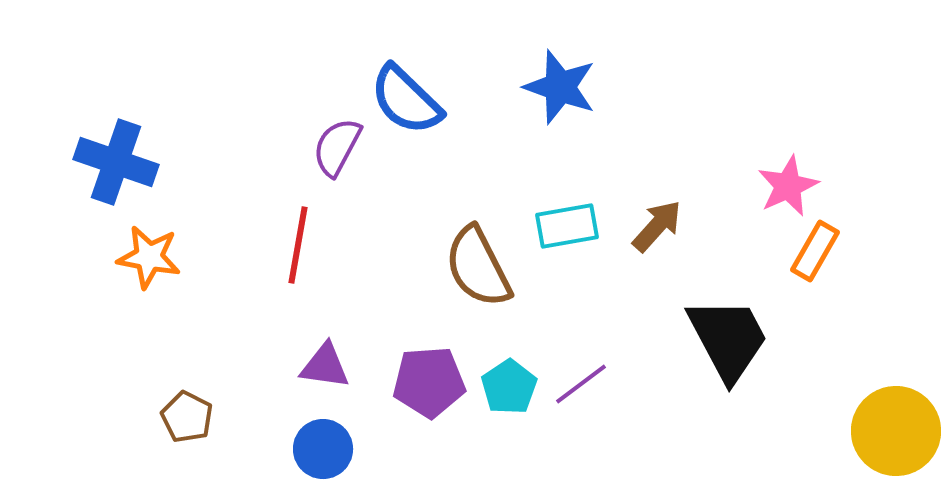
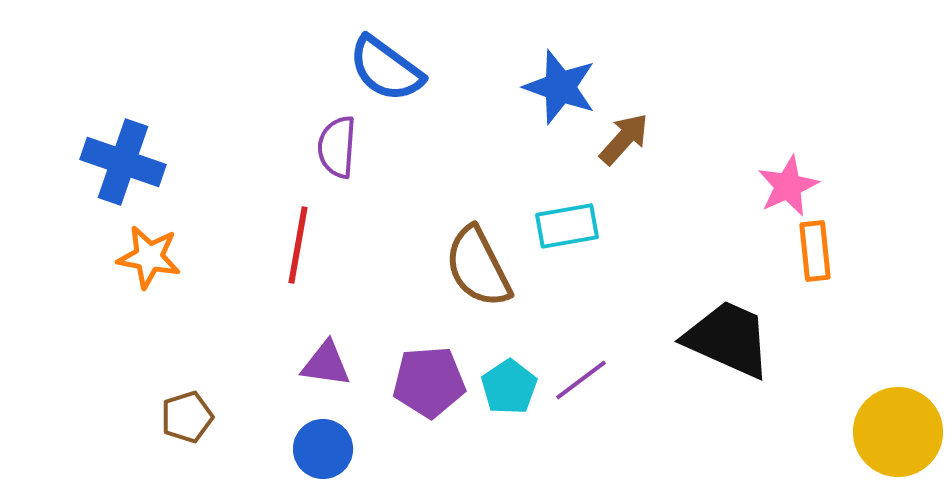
blue semicircle: moved 20 px left, 31 px up; rotated 8 degrees counterclockwise
purple semicircle: rotated 24 degrees counterclockwise
blue cross: moved 7 px right
brown arrow: moved 33 px left, 87 px up
orange rectangle: rotated 36 degrees counterclockwise
black trapezoid: rotated 38 degrees counterclockwise
purple triangle: moved 1 px right, 2 px up
purple line: moved 4 px up
brown pentagon: rotated 27 degrees clockwise
yellow circle: moved 2 px right, 1 px down
